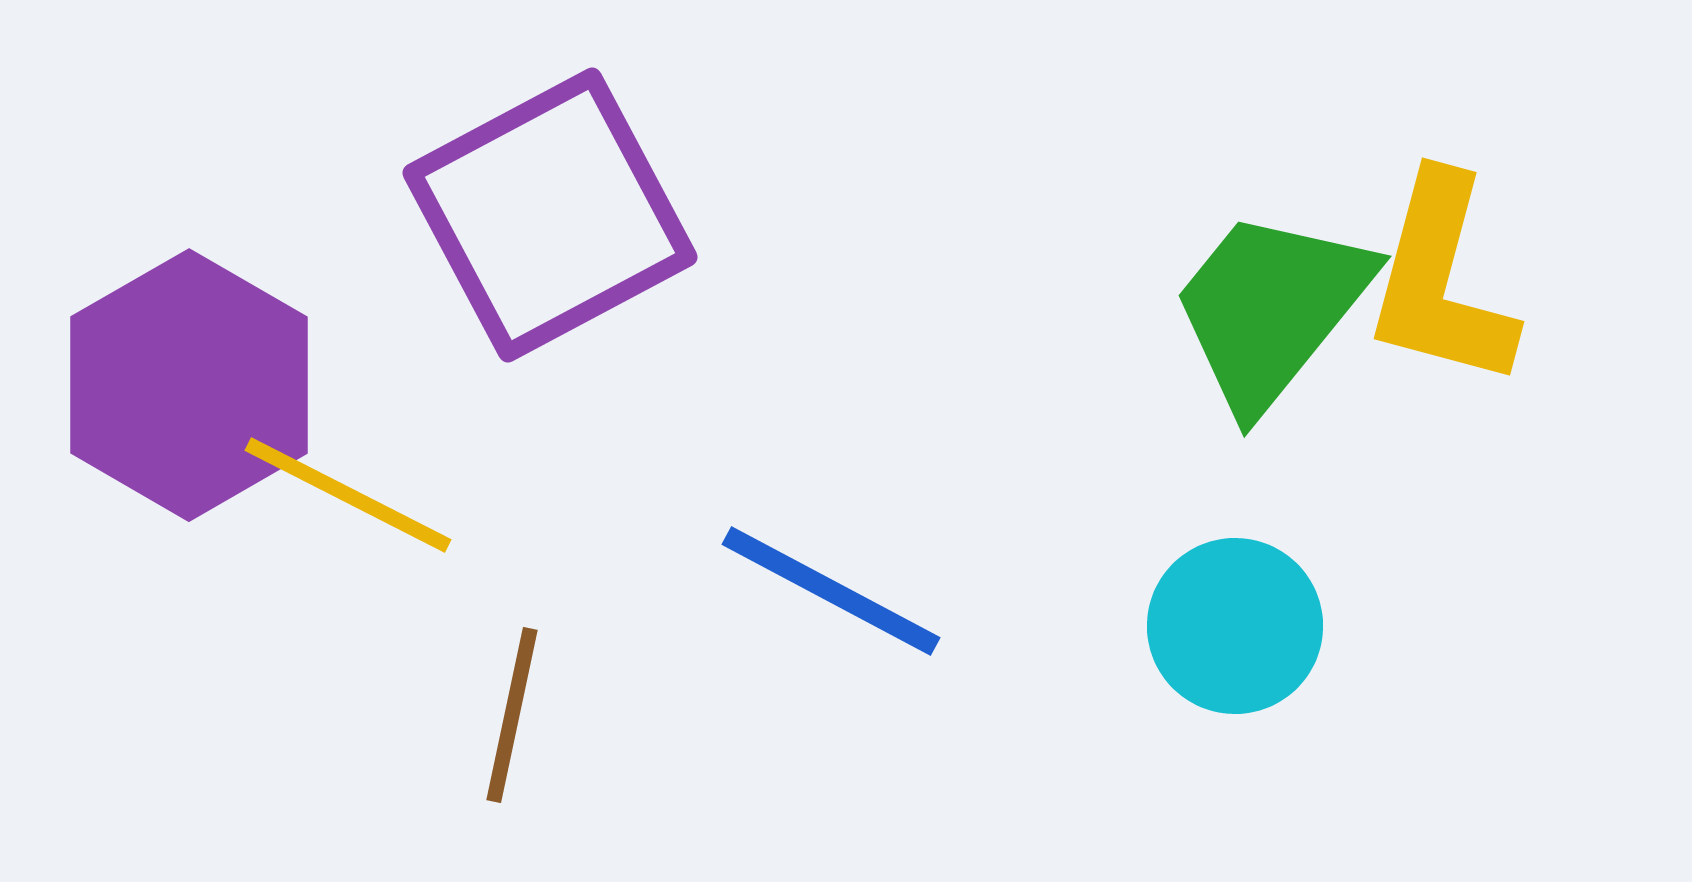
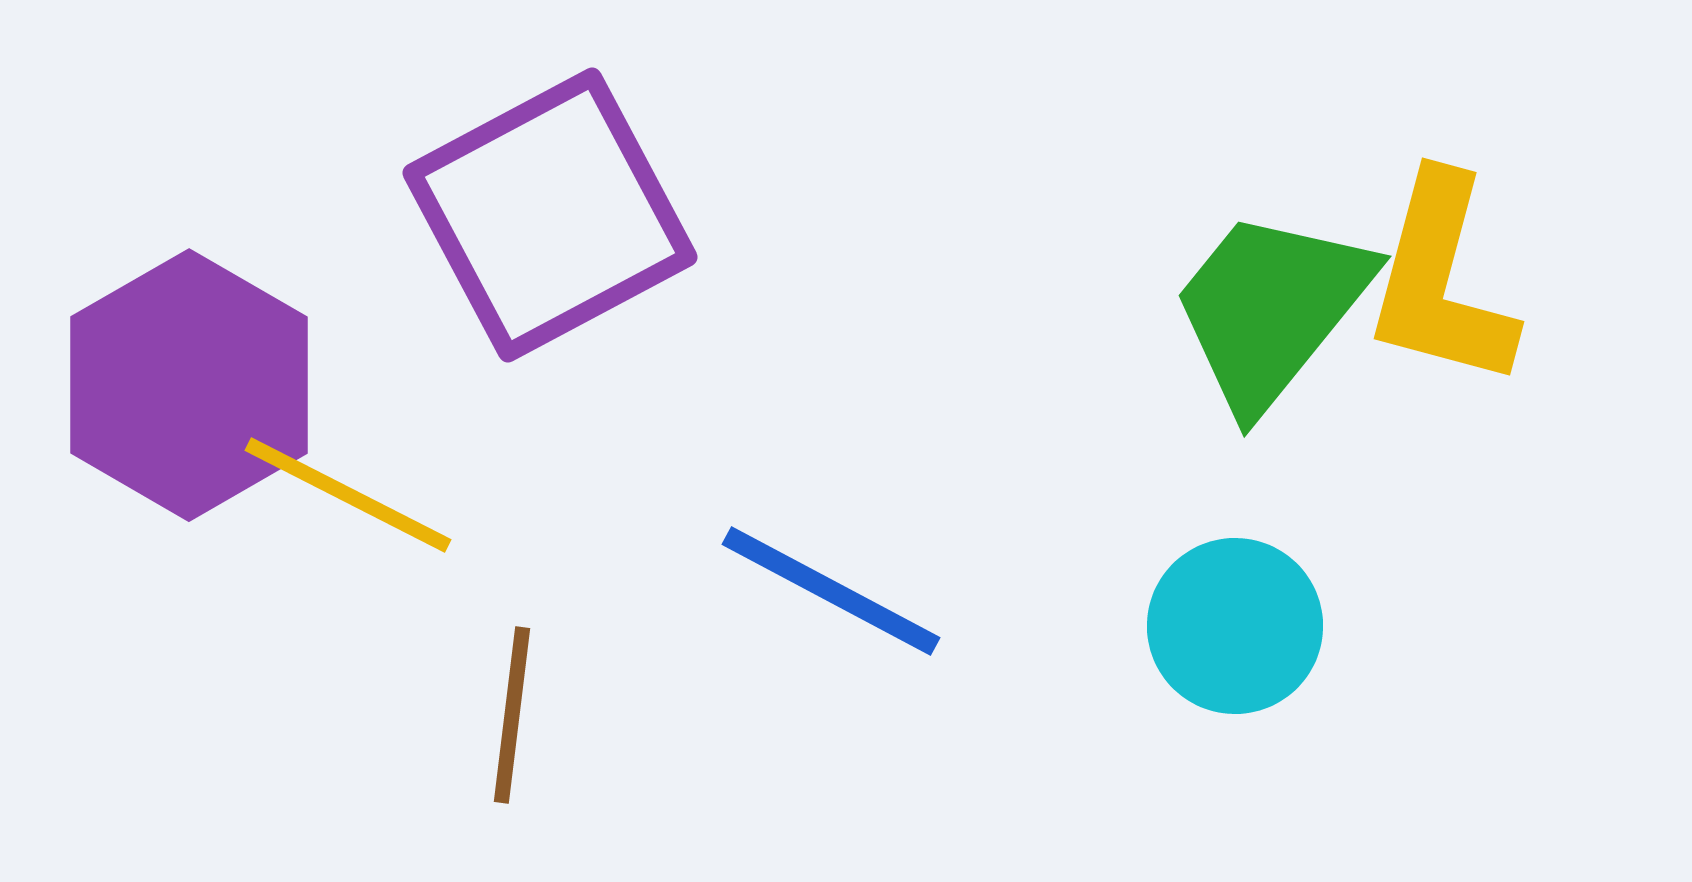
brown line: rotated 5 degrees counterclockwise
